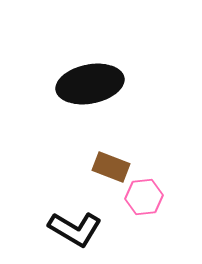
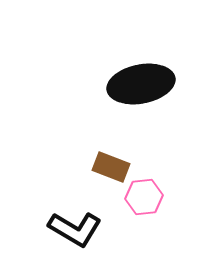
black ellipse: moved 51 px right
